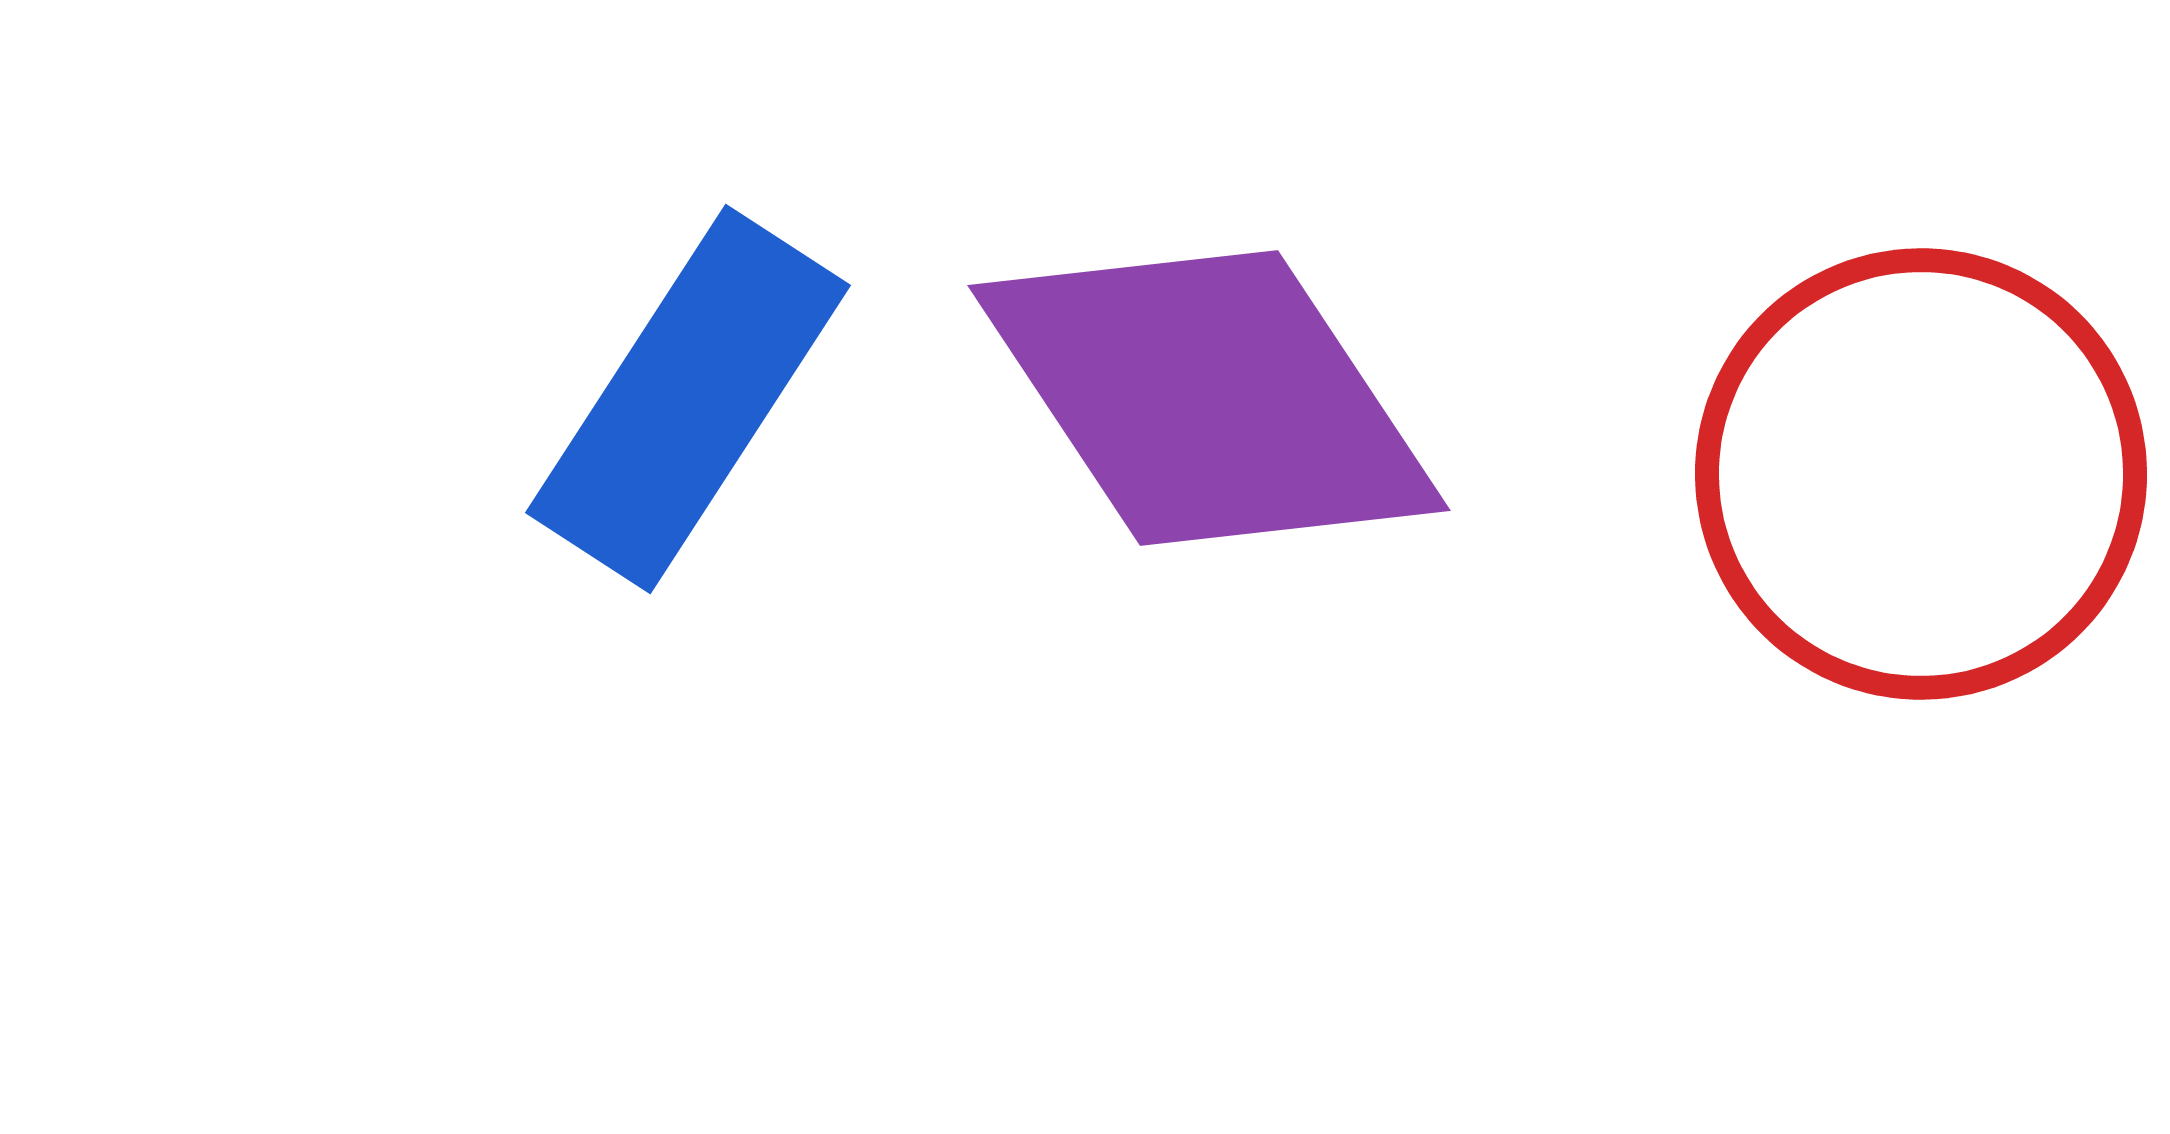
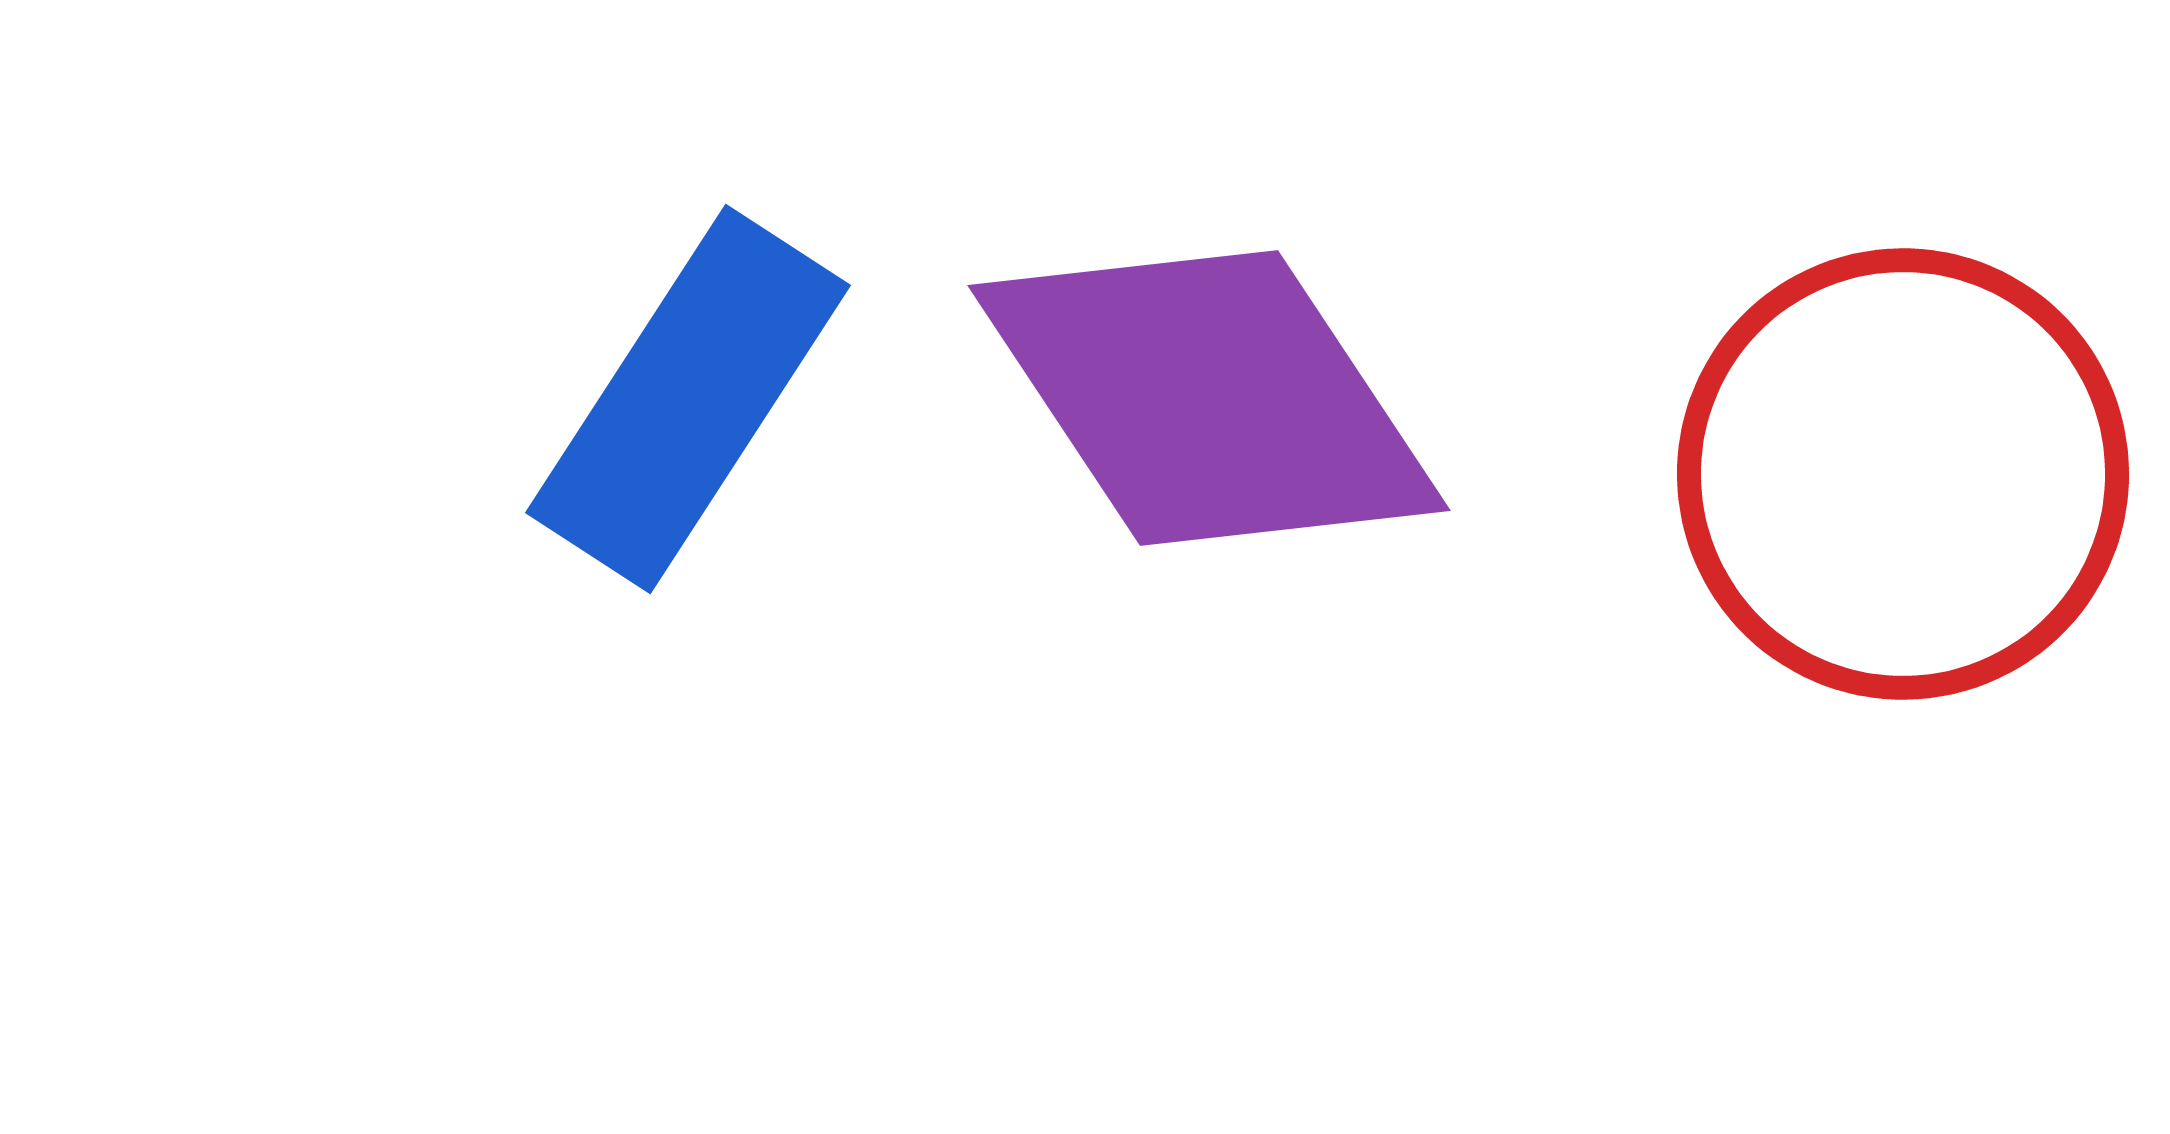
red circle: moved 18 px left
